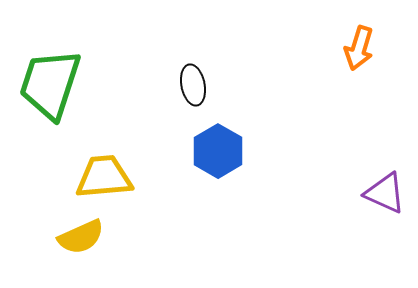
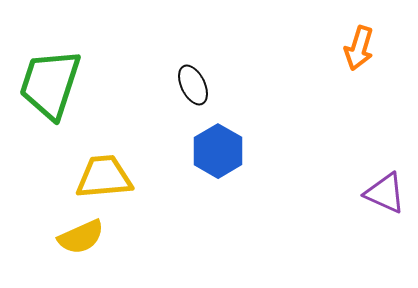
black ellipse: rotated 15 degrees counterclockwise
